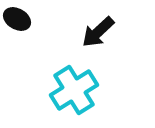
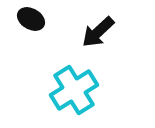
black ellipse: moved 14 px right
